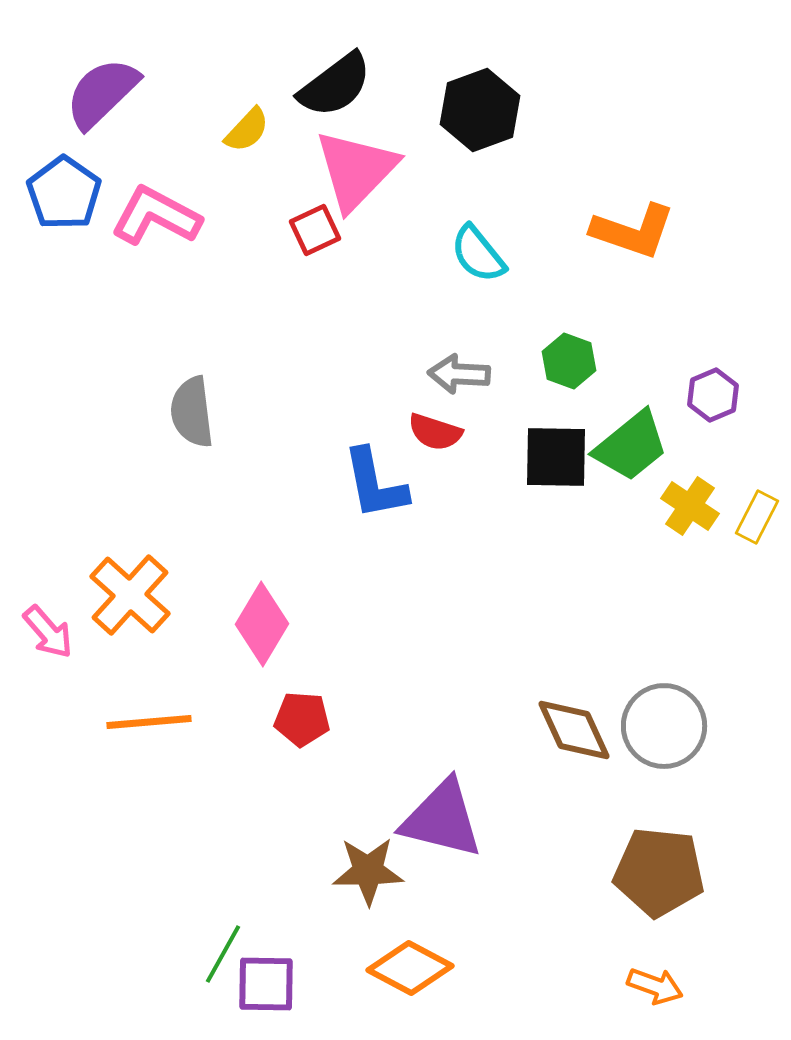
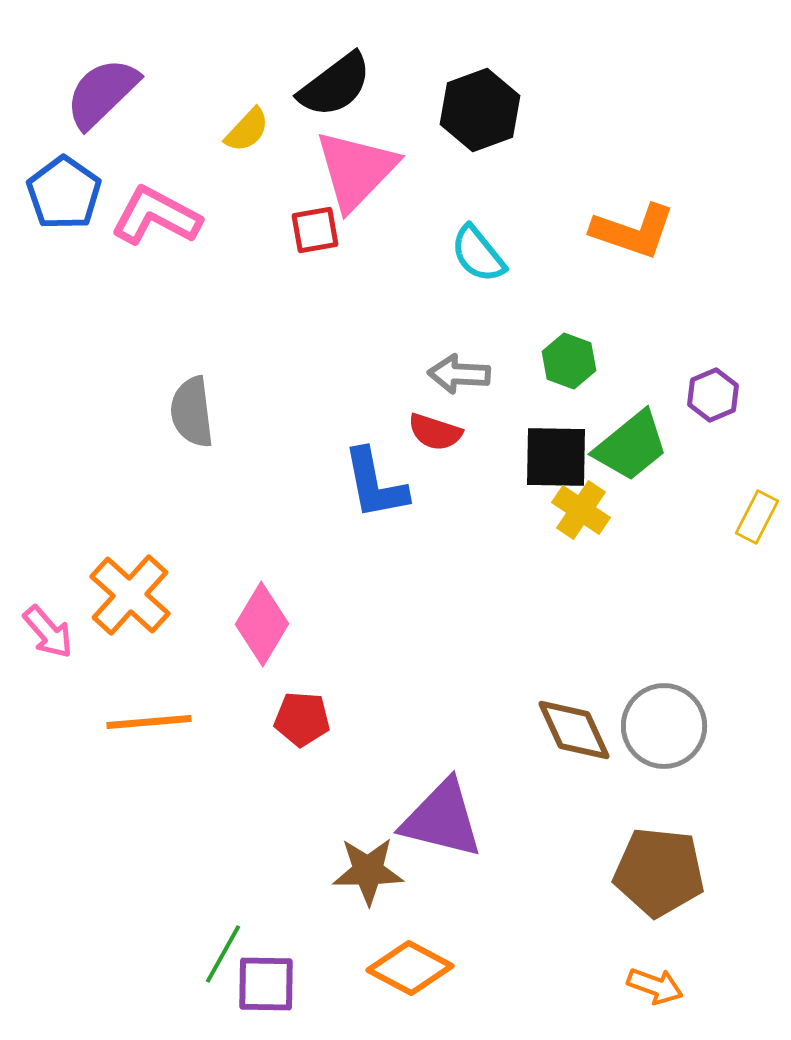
red square: rotated 15 degrees clockwise
yellow cross: moved 109 px left, 4 px down
